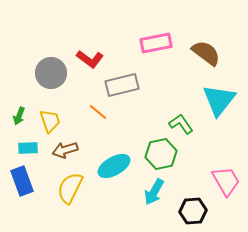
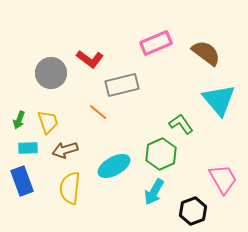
pink rectangle: rotated 12 degrees counterclockwise
cyan triangle: rotated 18 degrees counterclockwise
green arrow: moved 4 px down
yellow trapezoid: moved 2 px left, 1 px down
green hexagon: rotated 12 degrees counterclockwise
pink trapezoid: moved 3 px left, 2 px up
yellow semicircle: rotated 20 degrees counterclockwise
black hexagon: rotated 16 degrees counterclockwise
